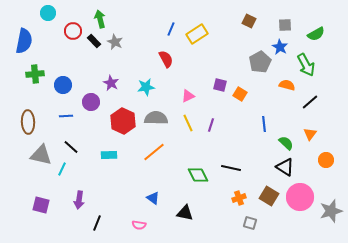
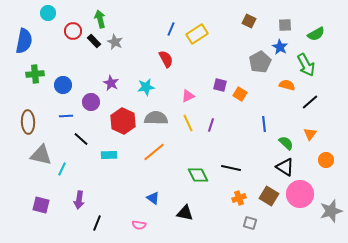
black line at (71, 147): moved 10 px right, 8 px up
pink circle at (300, 197): moved 3 px up
